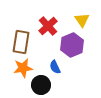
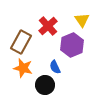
brown rectangle: rotated 20 degrees clockwise
orange star: rotated 24 degrees clockwise
black circle: moved 4 px right
